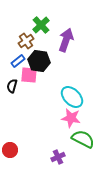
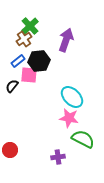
green cross: moved 11 px left, 1 px down
brown cross: moved 2 px left, 2 px up
black hexagon: rotated 15 degrees counterclockwise
black semicircle: rotated 24 degrees clockwise
pink star: moved 2 px left
purple cross: rotated 16 degrees clockwise
